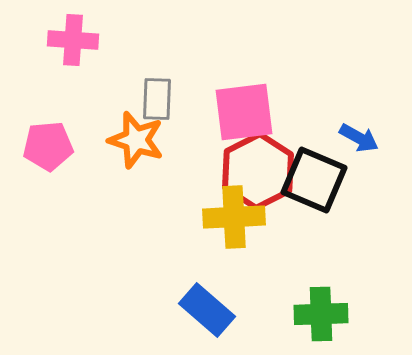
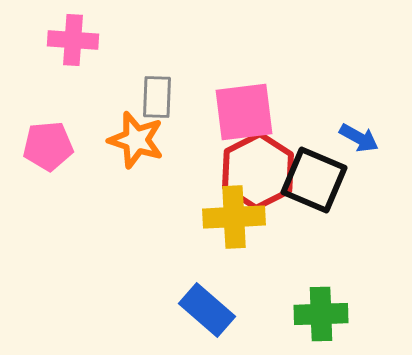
gray rectangle: moved 2 px up
